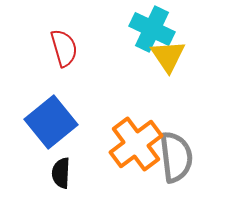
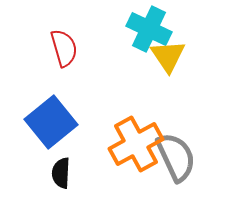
cyan cross: moved 3 px left
orange cross: rotated 8 degrees clockwise
gray semicircle: rotated 18 degrees counterclockwise
